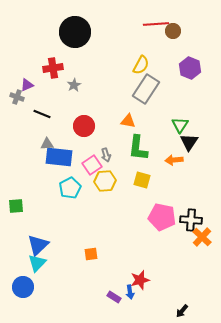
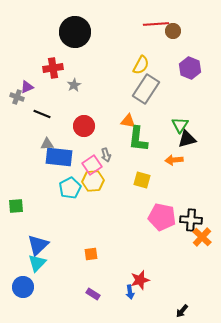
purple triangle: moved 2 px down
black triangle: moved 2 px left, 3 px up; rotated 42 degrees clockwise
green L-shape: moved 9 px up
yellow hexagon: moved 12 px left
purple rectangle: moved 21 px left, 3 px up
